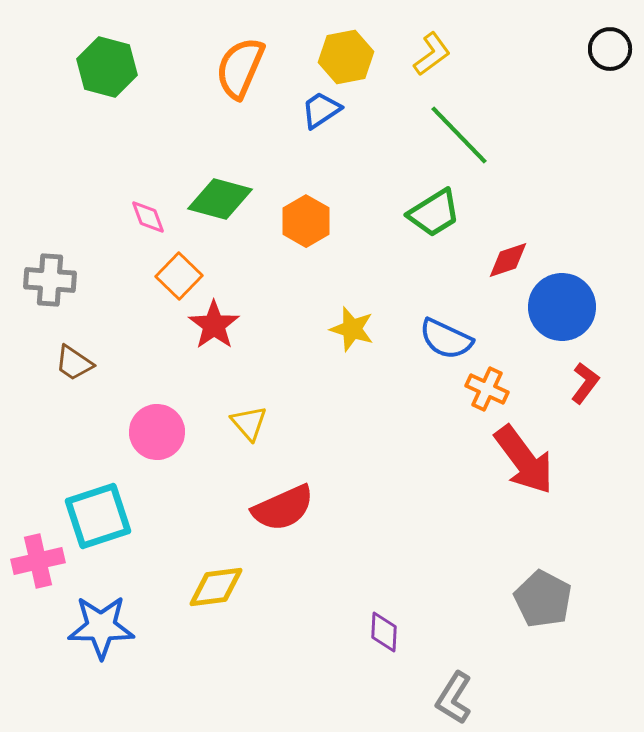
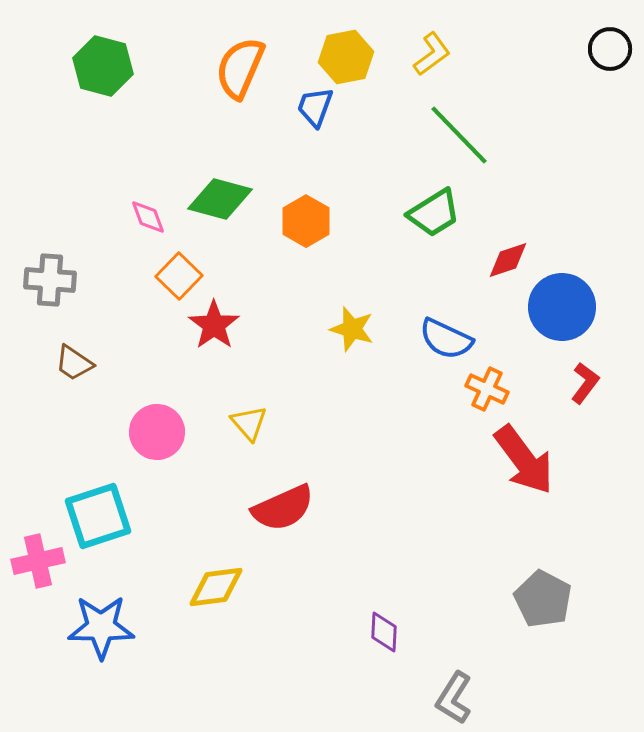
green hexagon: moved 4 px left, 1 px up
blue trapezoid: moved 6 px left, 3 px up; rotated 36 degrees counterclockwise
